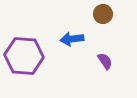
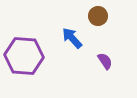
brown circle: moved 5 px left, 2 px down
blue arrow: moved 1 px up; rotated 55 degrees clockwise
